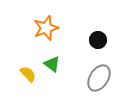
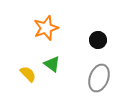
gray ellipse: rotated 12 degrees counterclockwise
